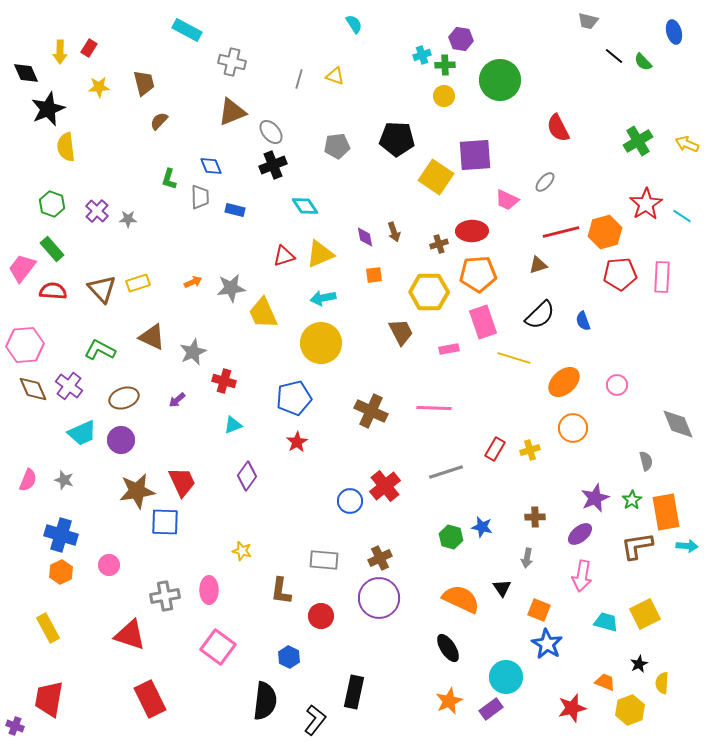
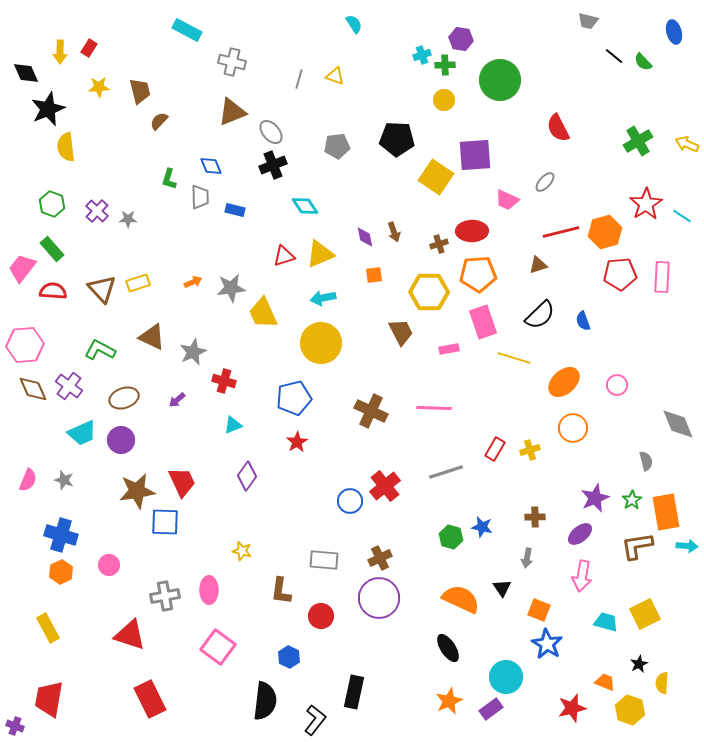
brown trapezoid at (144, 83): moved 4 px left, 8 px down
yellow circle at (444, 96): moved 4 px down
yellow hexagon at (630, 710): rotated 20 degrees counterclockwise
